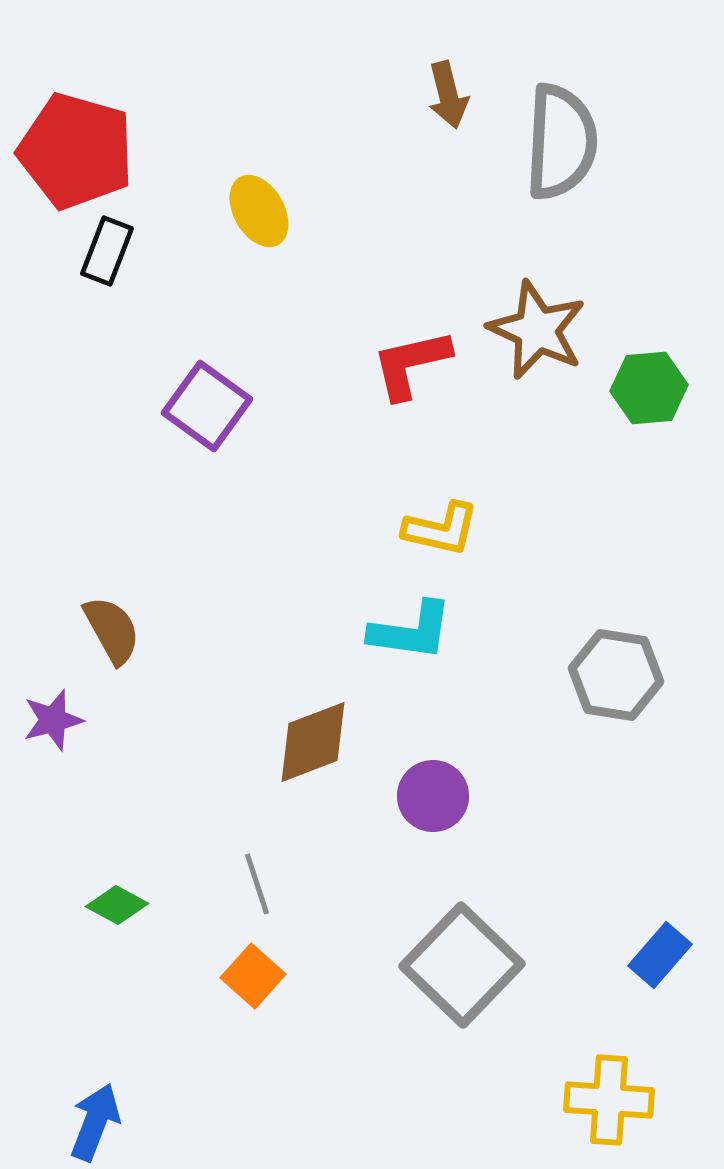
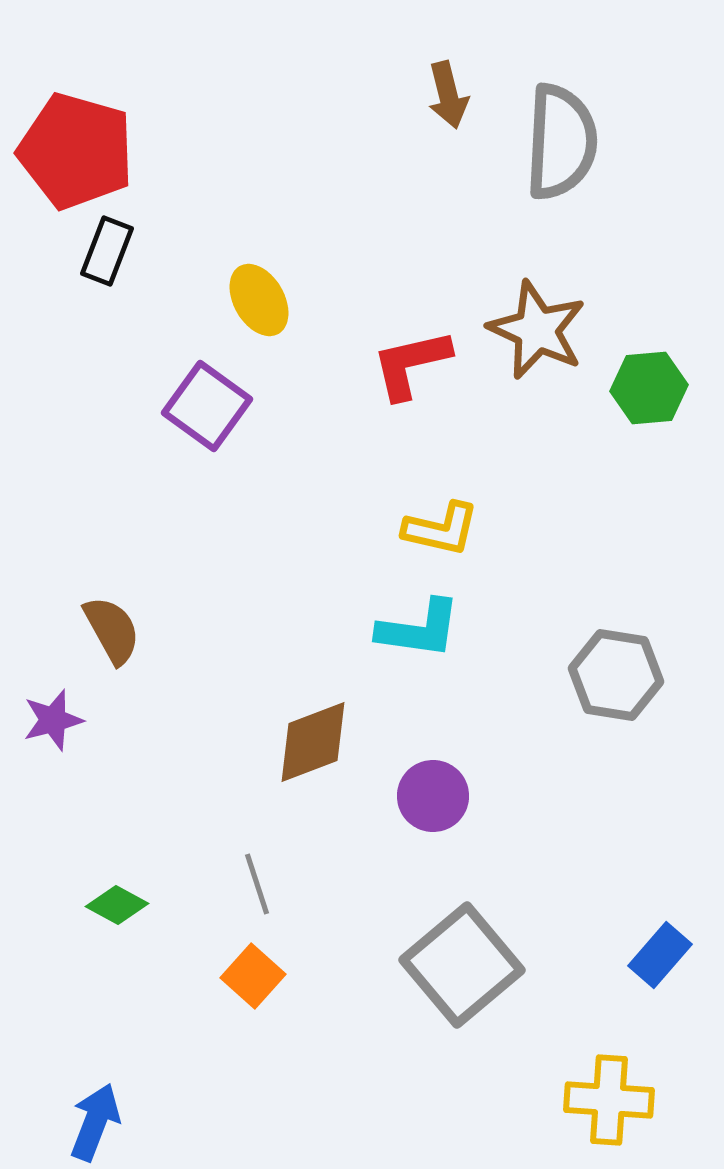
yellow ellipse: moved 89 px down
cyan L-shape: moved 8 px right, 2 px up
gray square: rotated 6 degrees clockwise
